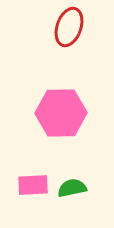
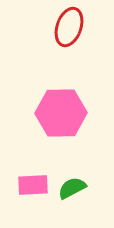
green semicircle: rotated 16 degrees counterclockwise
